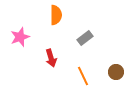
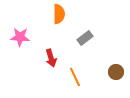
orange semicircle: moved 3 px right, 1 px up
pink star: rotated 24 degrees clockwise
orange line: moved 8 px left, 1 px down
